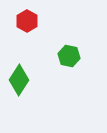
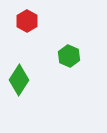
green hexagon: rotated 10 degrees clockwise
